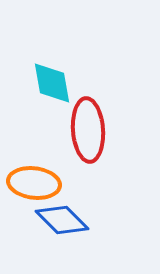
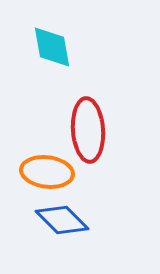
cyan diamond: moved 36 px up
orange ellipse: moved 13 px right, 11 px up
